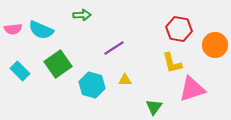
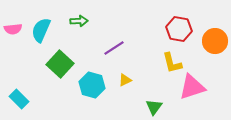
green arrow: moved 3 px left, 6 px down
cyan semicircle: rotated 90 degrees clockwise
orange circle: moved 4 px up
green square: moved 2 px right; rotated 12 degrees counterclockwise
cyan rectangle: moved 1 px left, 28 px down
yellow triangle: rotated 24 degrees counterclockwise
pink triangle: moved 2 px up
